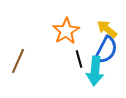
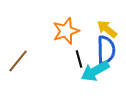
orange star: rotated 12 degrees clockwise
blue semicircle: rotated 28 degrees counterclockwise
brown line: rotated 15 degrees clockwise
cyan arrow: rotated 56 degrees clockwise
